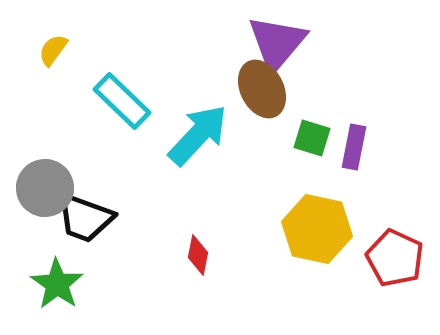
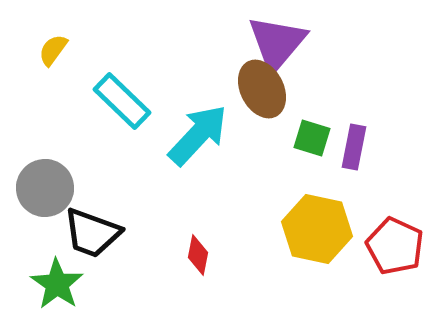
black trapezoid: moved 7 px right, 15 px down
red pentagon: moved 12 px up
